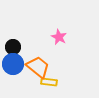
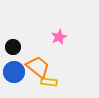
pink star: rotated 21 degrees clockwise
blue circle: moved 1 px right, 8 px down
